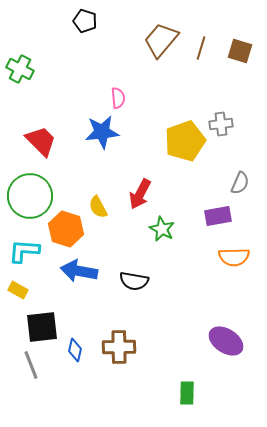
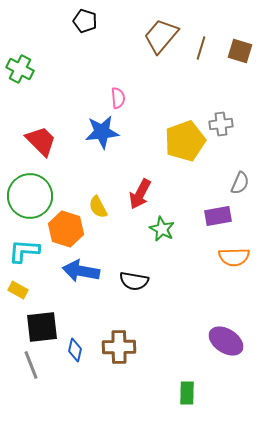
brown trapezoid: moved 4 px up
blue arrow: moved 2 px right
